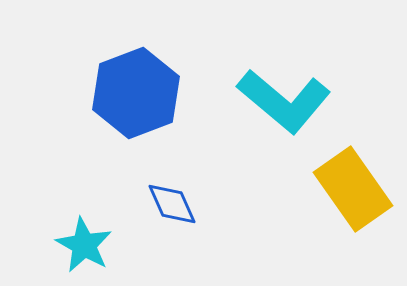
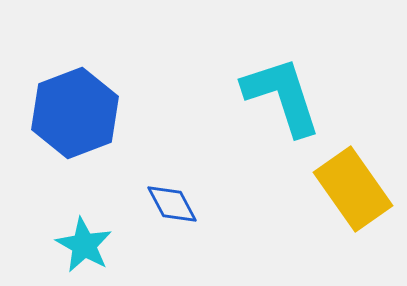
blue hexagon: moved 61 px left, 20 px down
cyan L-shape: moved 2 px left, 5 px up; rotated 148 degrees counterclockwise
blue diamond: rotated 4 degrees counterclockwise
